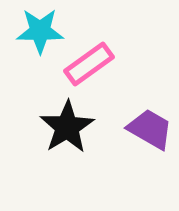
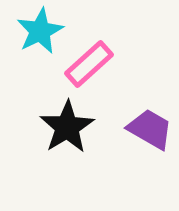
cyan star: rotated 27 degrees counterclockwise
pink rectangle: rotated 6 degrees counterclockwise
